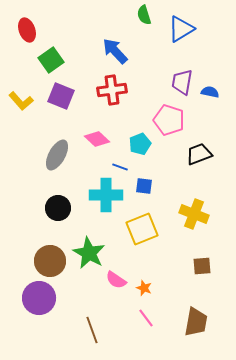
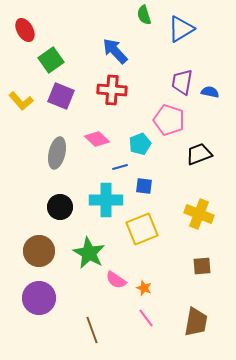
red ellipse: moved 2 px left; rotated 10 degrees counterclockwise
red cross: rotated 12 degrees clockwise
gray ellipse: moved 2 px up; rotated 16 degrees counterclockwise
blue line: rotated 35 degrees counterclockwise
cyan cross: moved 5 px down
black circle: moved 2 px right, 1 px up
yellow cross: moved 5 px right
brown circle: moved 11 px left, 10 px up
